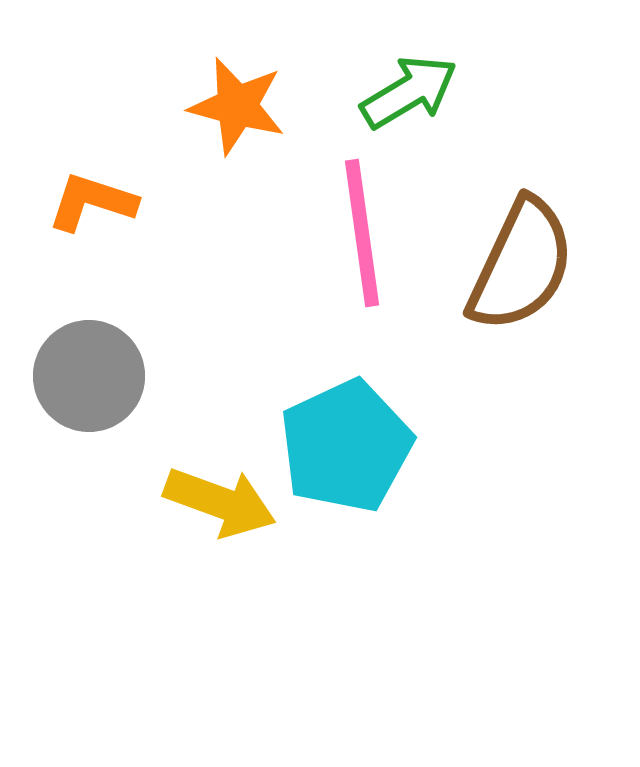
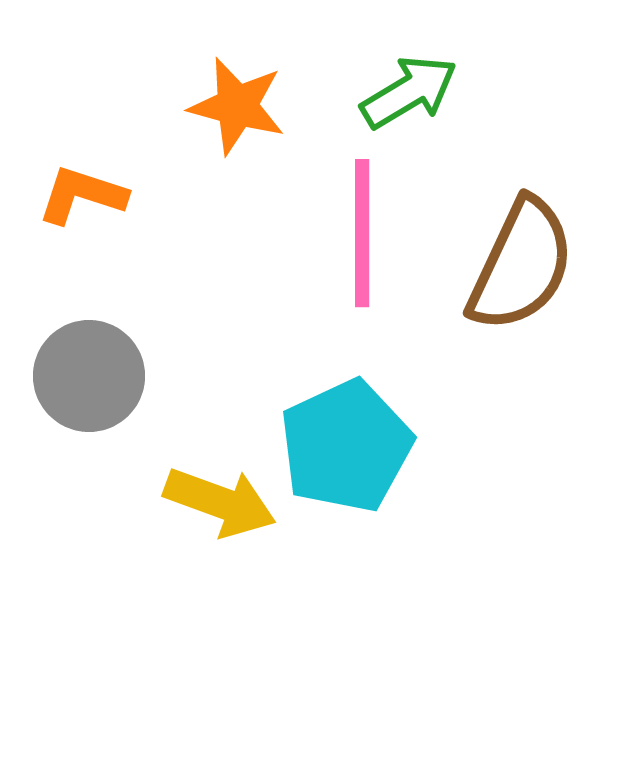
orange L-shape: moved 10 px left, 7 px up
pink line: rotated 8 degrees clockwise
